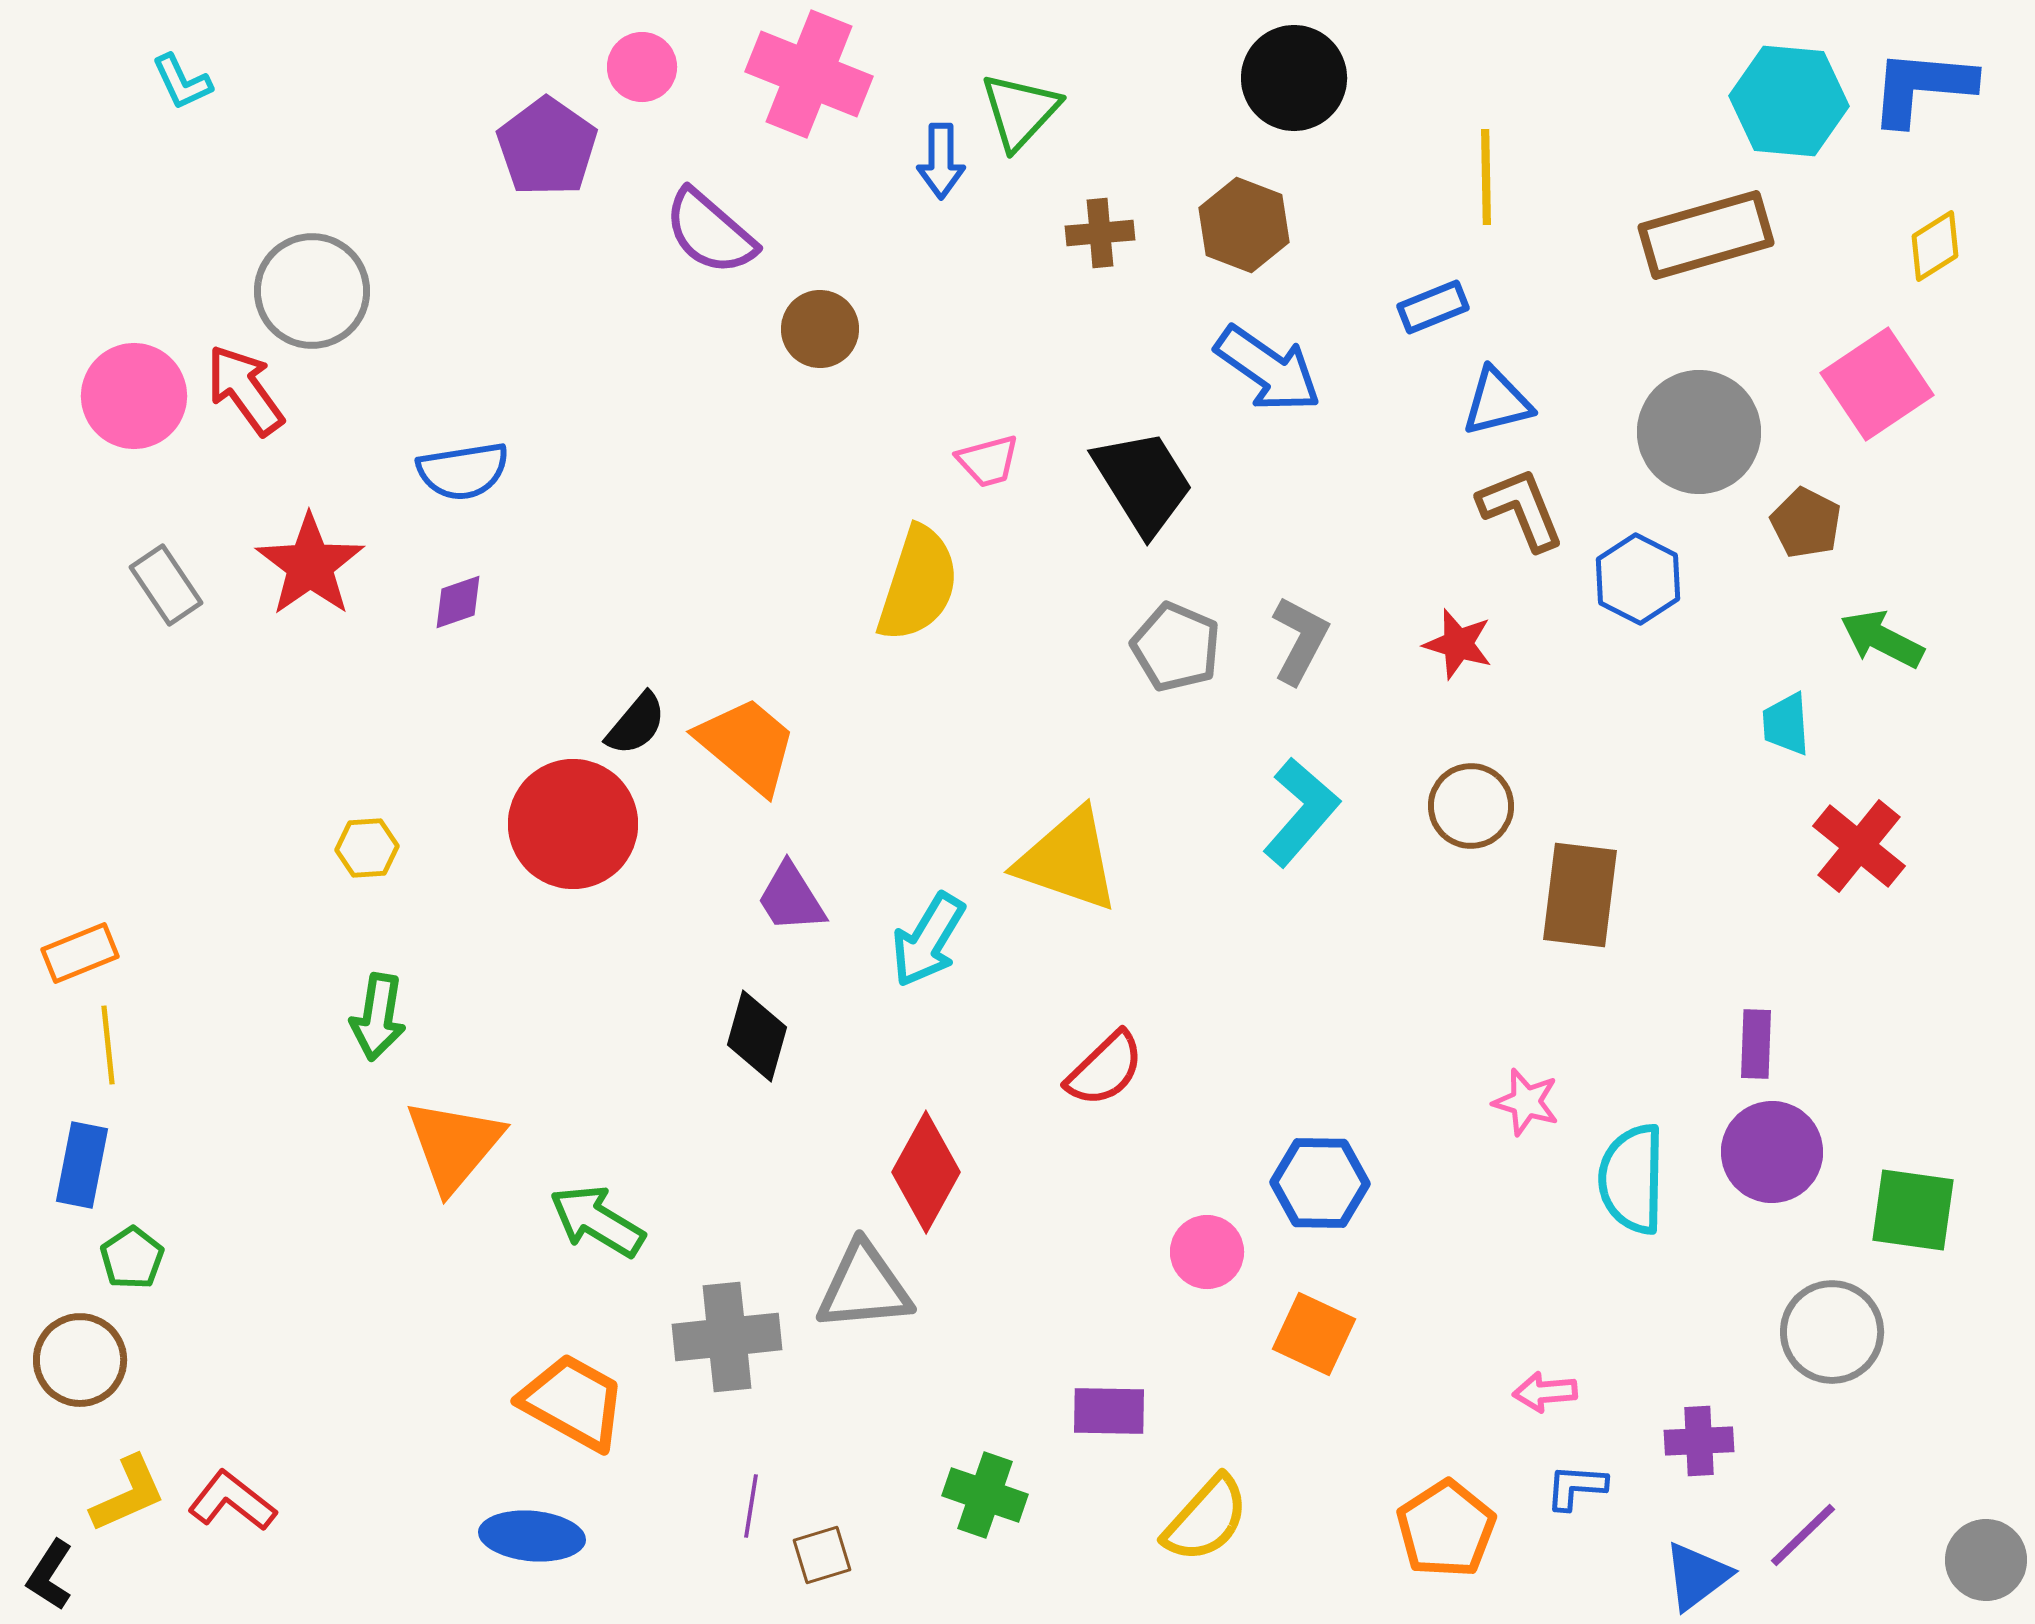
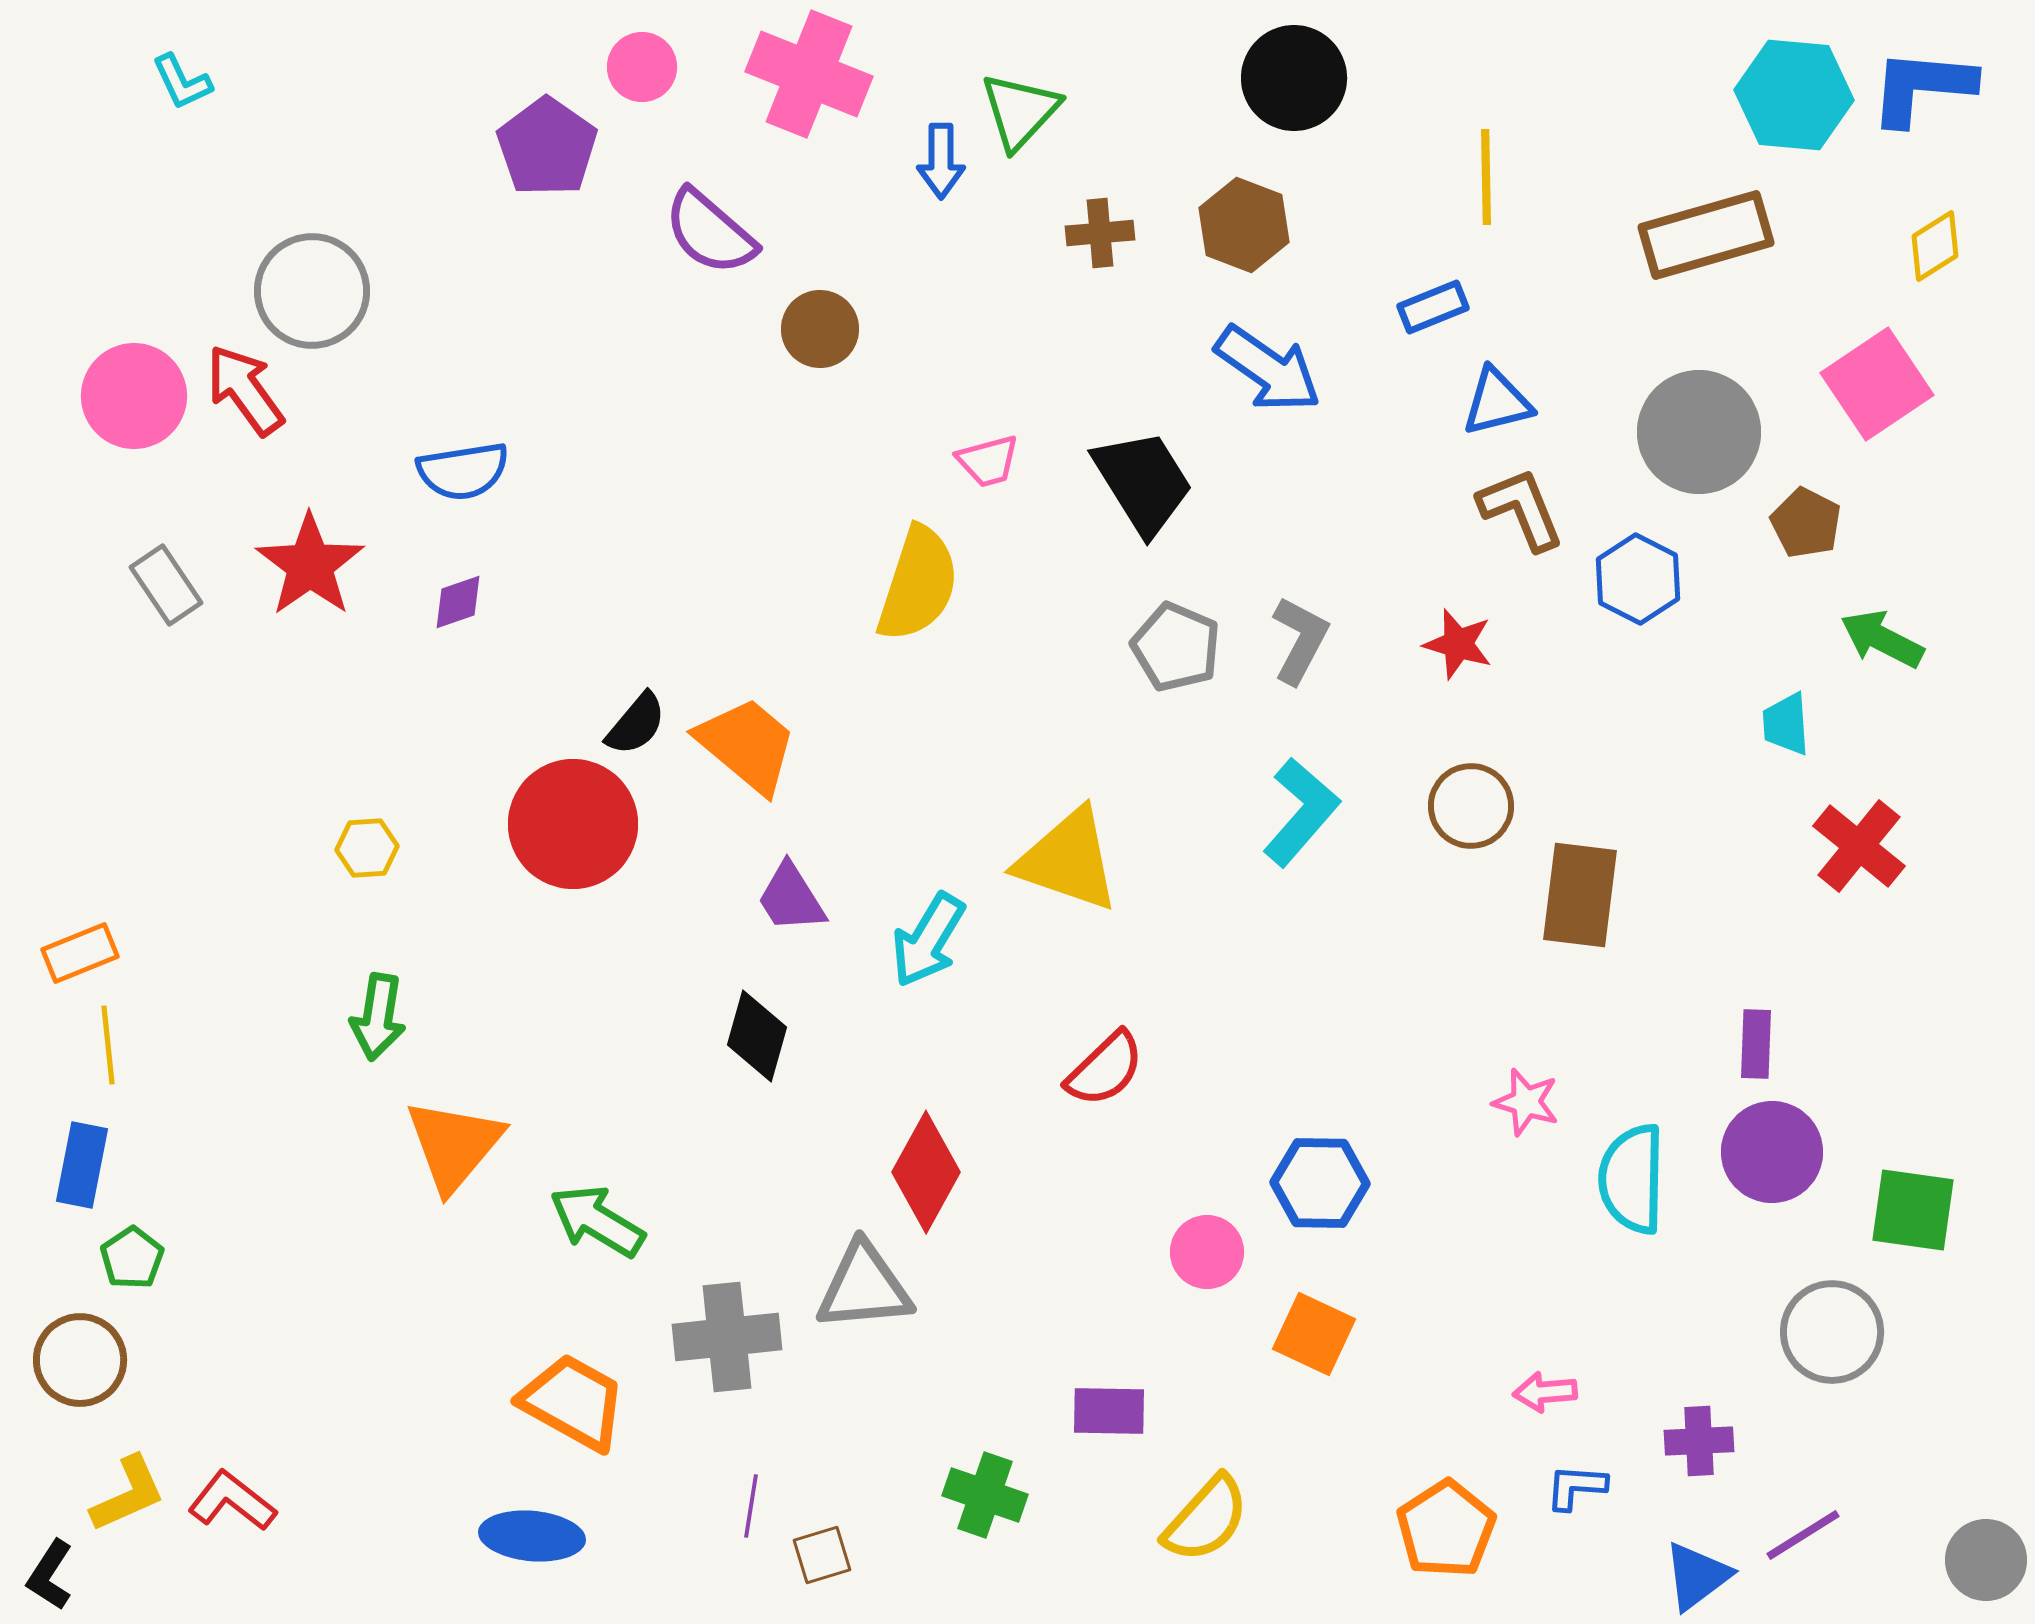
cyan hexagon at (1789, 101): moved 5 px right, 6 px up
purple line at (1803, 1535): rotated 12 degrees clockwise
